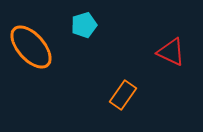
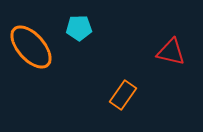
cyan pentagon: moved 5 px left, 3 px down; rotated 15 degrees clockwise
red triangle: rotated 12 degrees counterclockwise
